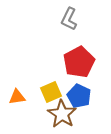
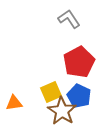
gray L-shape: rotated 120 degrees clockwise
orange triangle: moved 3 px left, 6 px down
brown star: moved 3 px up
